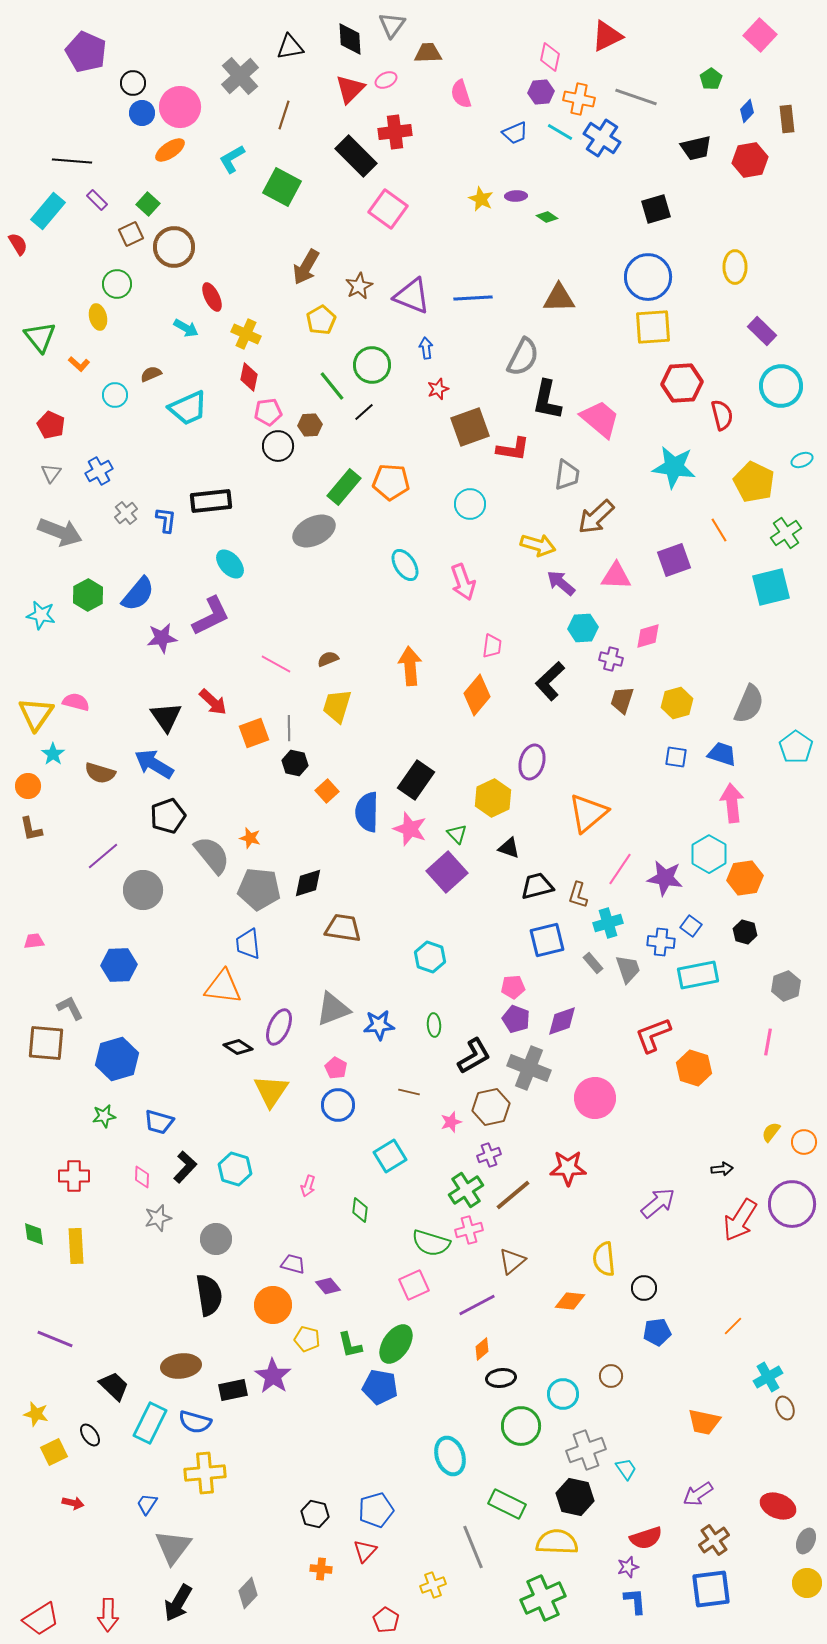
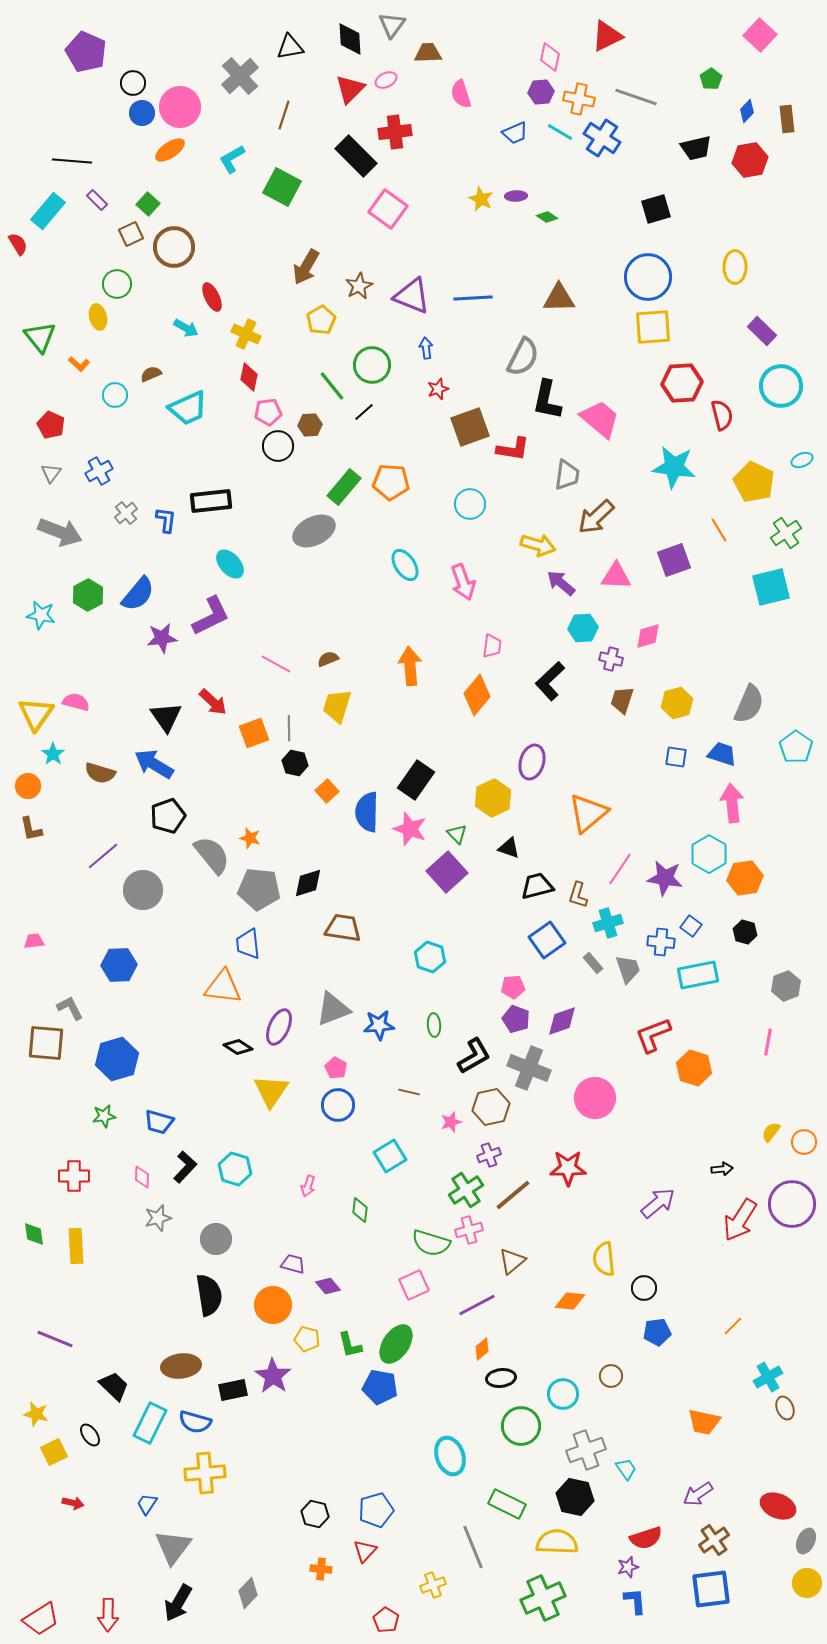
blue square at (547, 940): rotated 21 degrees counterclockwise
